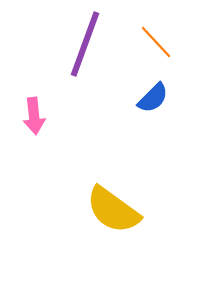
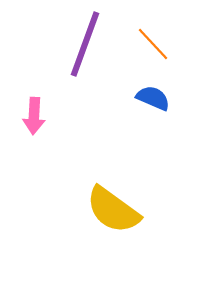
orange line: moved 3 px left, 2 px down
blue semicircle: rotated 112 degrees counterclockwise
pink arrow: rotated 9 degrees clockwise
